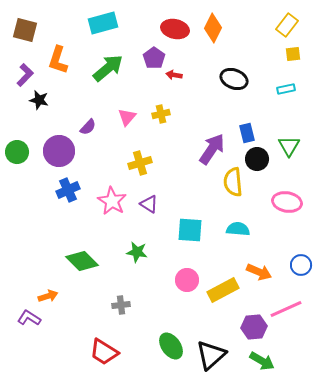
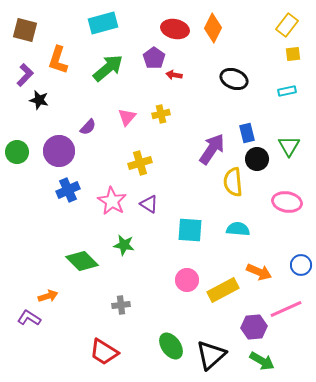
cyan rectangle at (286, 89): moved 1 px right, 2 px down
green star at (137, 252): moved 13 px left, 7 px up
